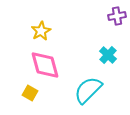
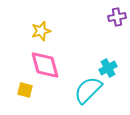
purple cross: moved 1 px down
yellow star: rotated 12 degrees clockwise
cyan cross: moved 13 px down; rotated 18 degrees clockwise
yellow square: moved 5 px left, 3 px up; rotated 14 degrees counterclockwise
